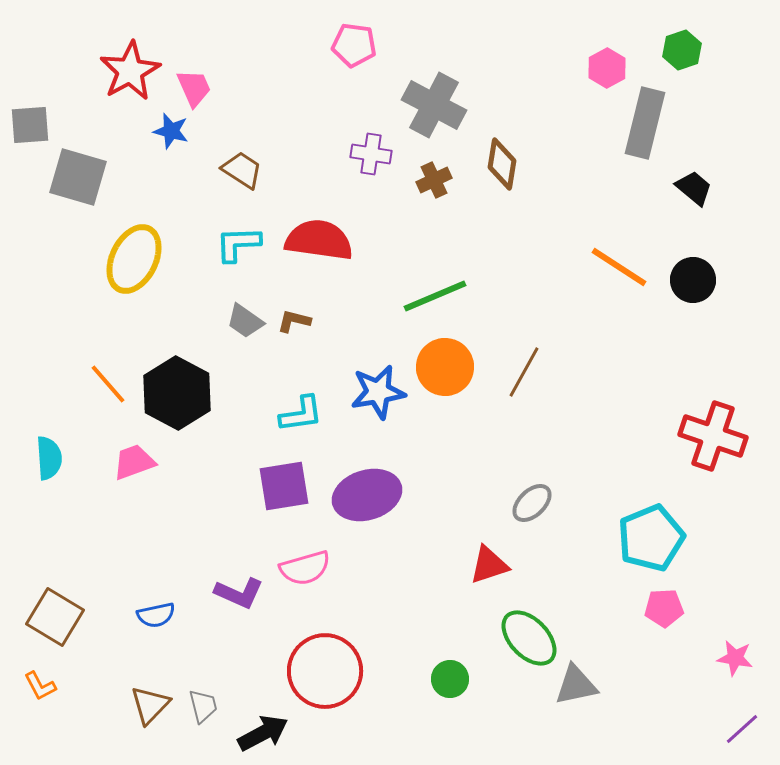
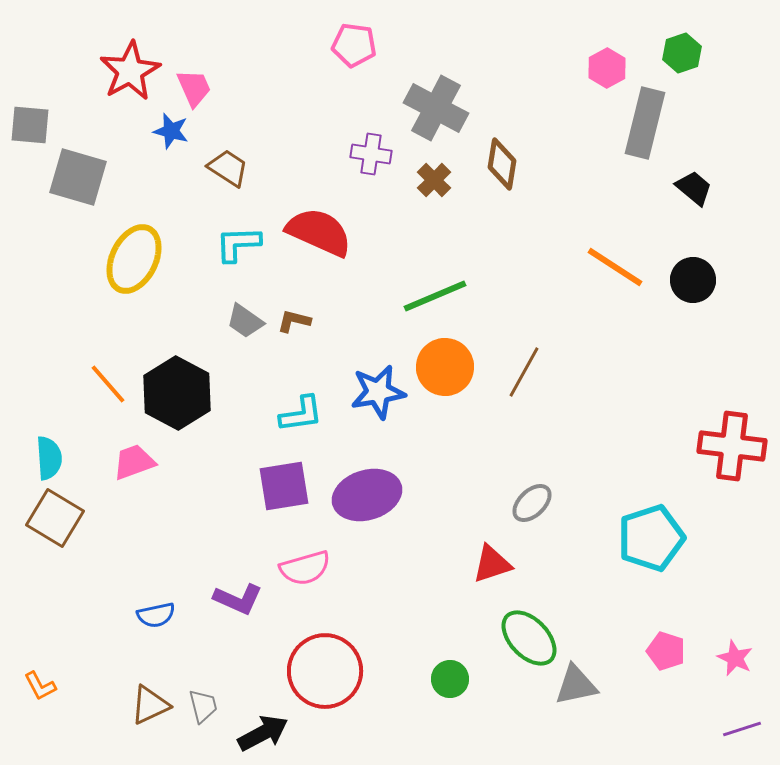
green hexagon at (682, 50): moved 3 px down
gray cross at (434, 105): moved 2 px right, 3 px down
gray square at (30, 125): rotated 9 degrees clockwise
brown trapezoid at (242, 170): moved 14 px left, 2 px up
brown cross at (434, 180): rotated 20 degrees counterclockwise
red semicircle at (319, 240): moved 8 px up; rotated 16 degrees clockwise
orange line at (619, 267): moved 4 px left
red cross at (713, 436): moved 19 px right, 10 px down; rotated 12 degrees counterclockwise
cyan pentagon at (651, 538): rotated 4 degrees clockwise
red triangle at (489, 565): moved 3 px right, 1 px up
purple L-shape at (239, 593): moved 1 px left, 6 px down
pink pentagon at (664, 608): moved 2 px right, 43 px down; rotated 21 degrees clockwise
brown square at (55, 617): moved 99 px up
pink star at (735, 658): rotated 15 degrees clockwise
brown triangle at (150, 705): rotated 21 degrees clockwise
purple line at (742, 729): rotated 24 degrees clockwise
